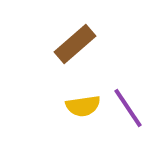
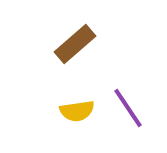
yellow semicircle: moved 6 px left, 5 px down
